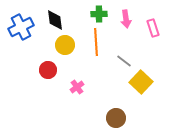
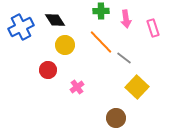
green cross: moved 2 px right, 3 px up
black diamond: rotated 25 degrees counterclockwise
orange line: moved 5 px right; rotated 40 degrees counterclockwise
gray line: moved 3 px up
yellow square: moved 4 px left, 5 px down
